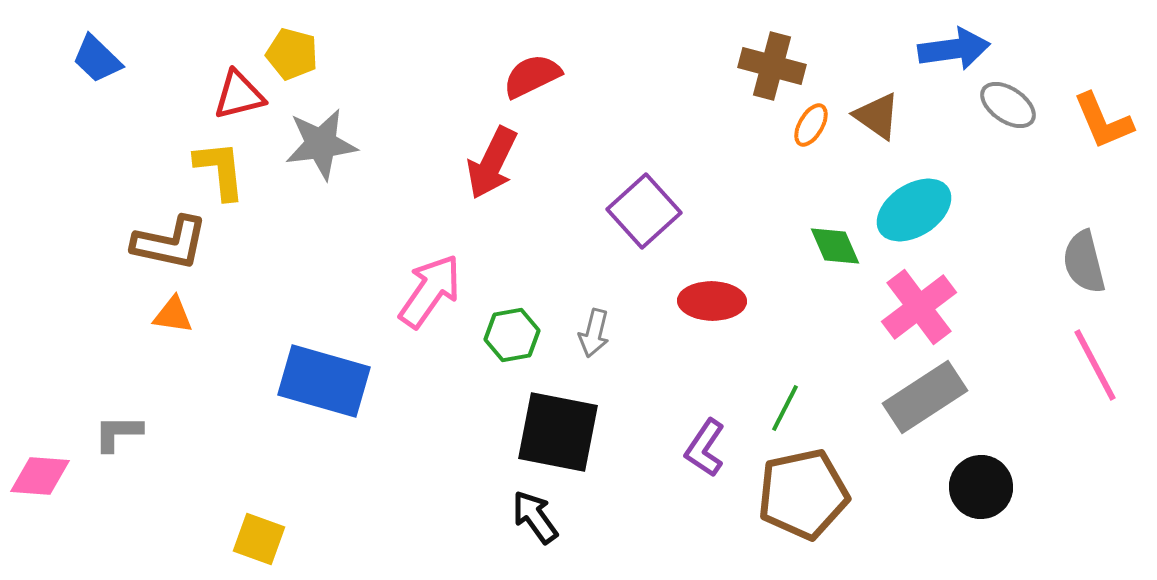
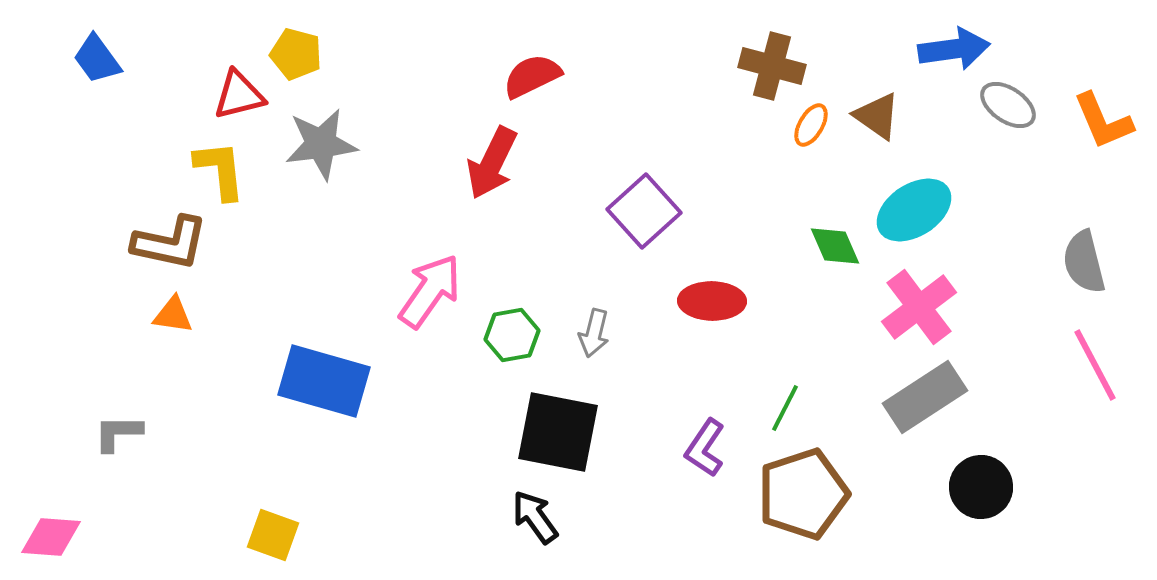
yellow pentagon: moved 4 px right
blue trapezoid: rotated 10 degrees clockwise
pink diamond: moved 11 px right, 61 px down
brown pentagon: rotated 6 degrees counterclockwise
yellow square: moved 14 px right, 4 px up
